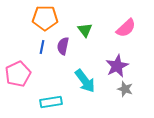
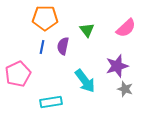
green triangle: moved 2 px right
purple star: rotated 10 degrees clockwise
